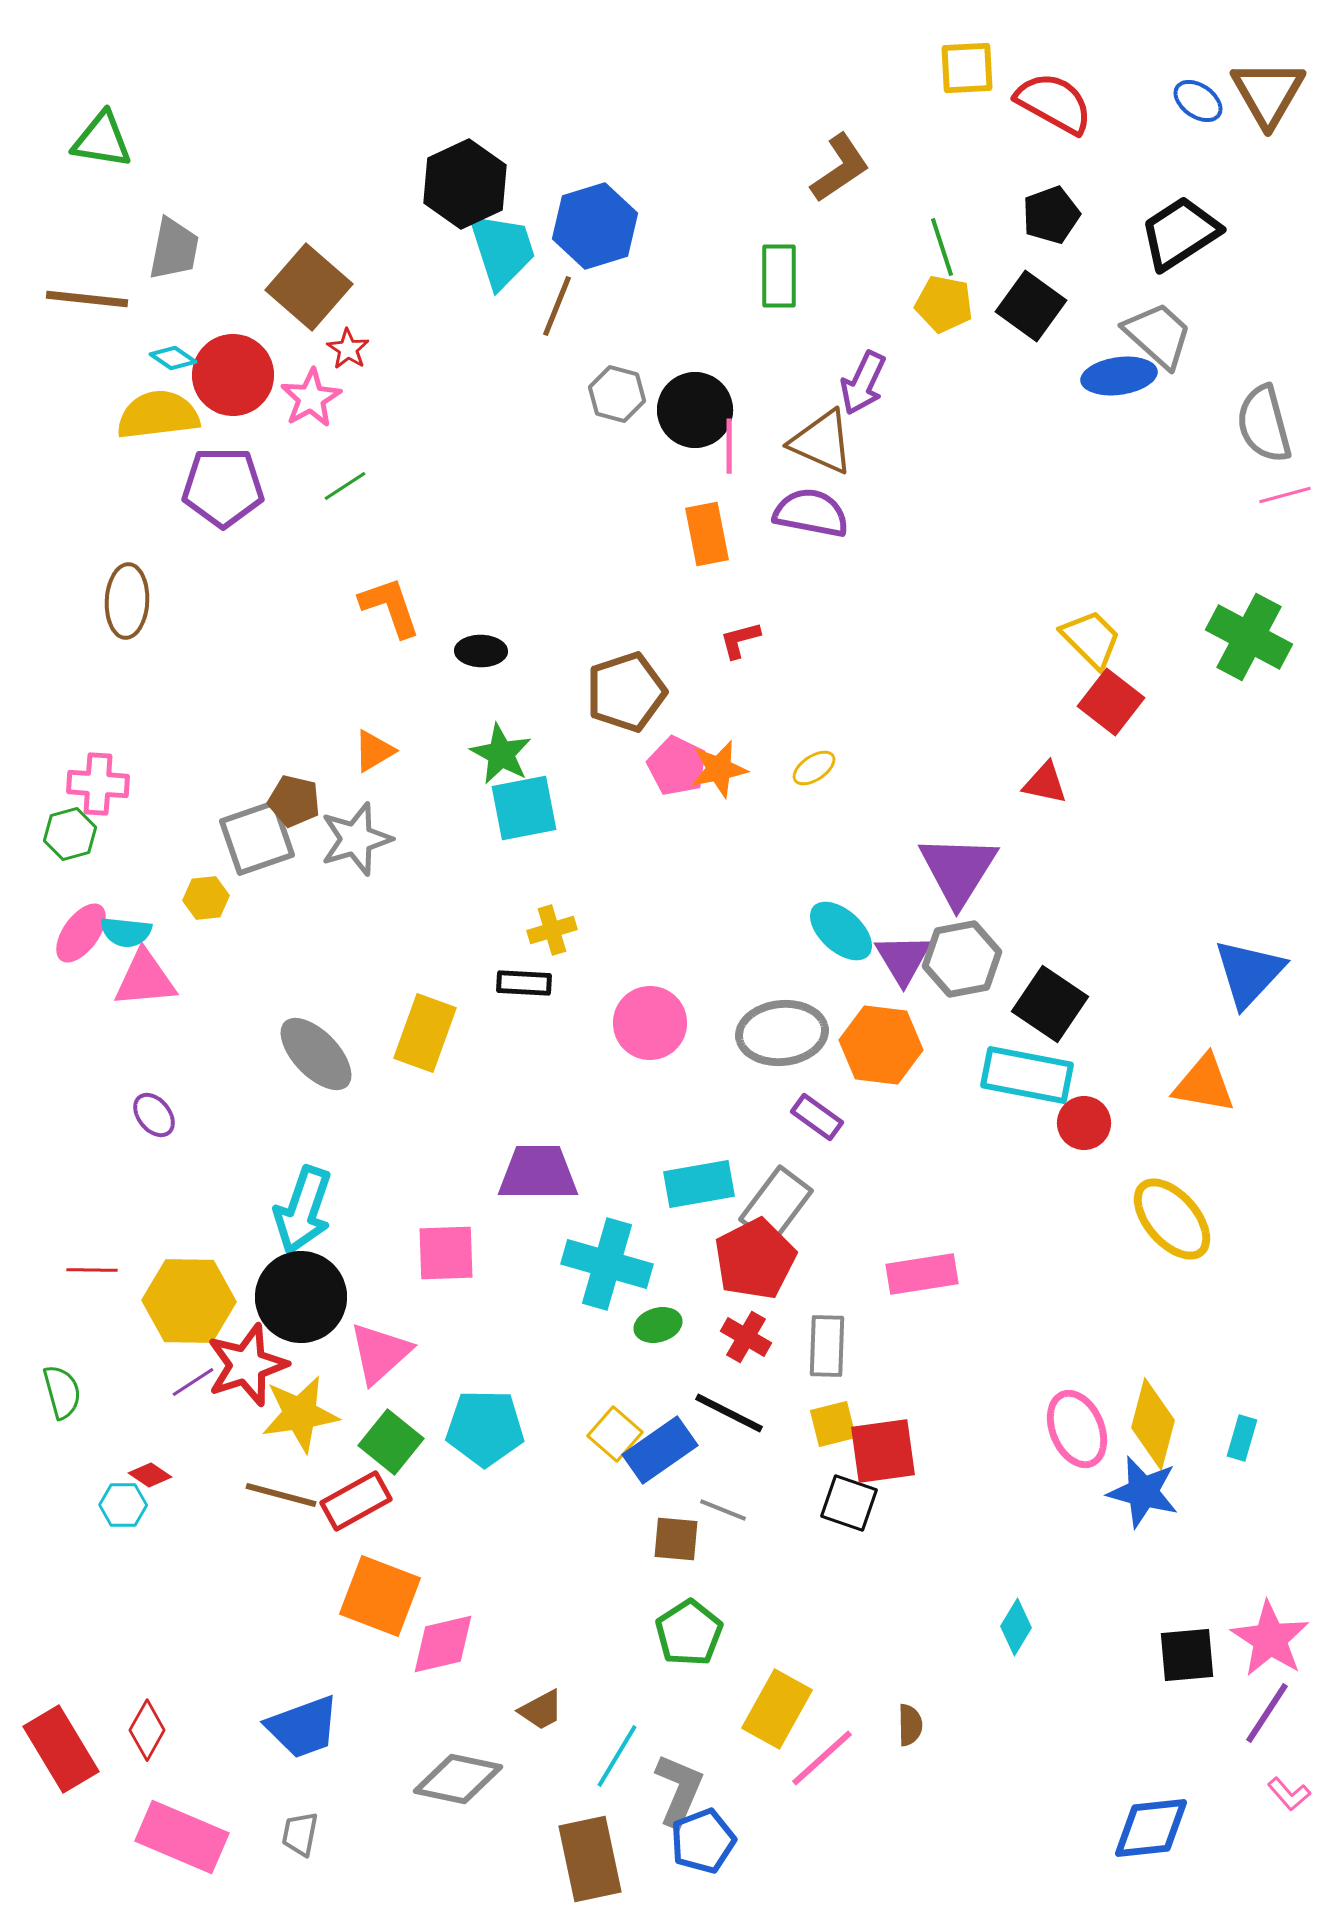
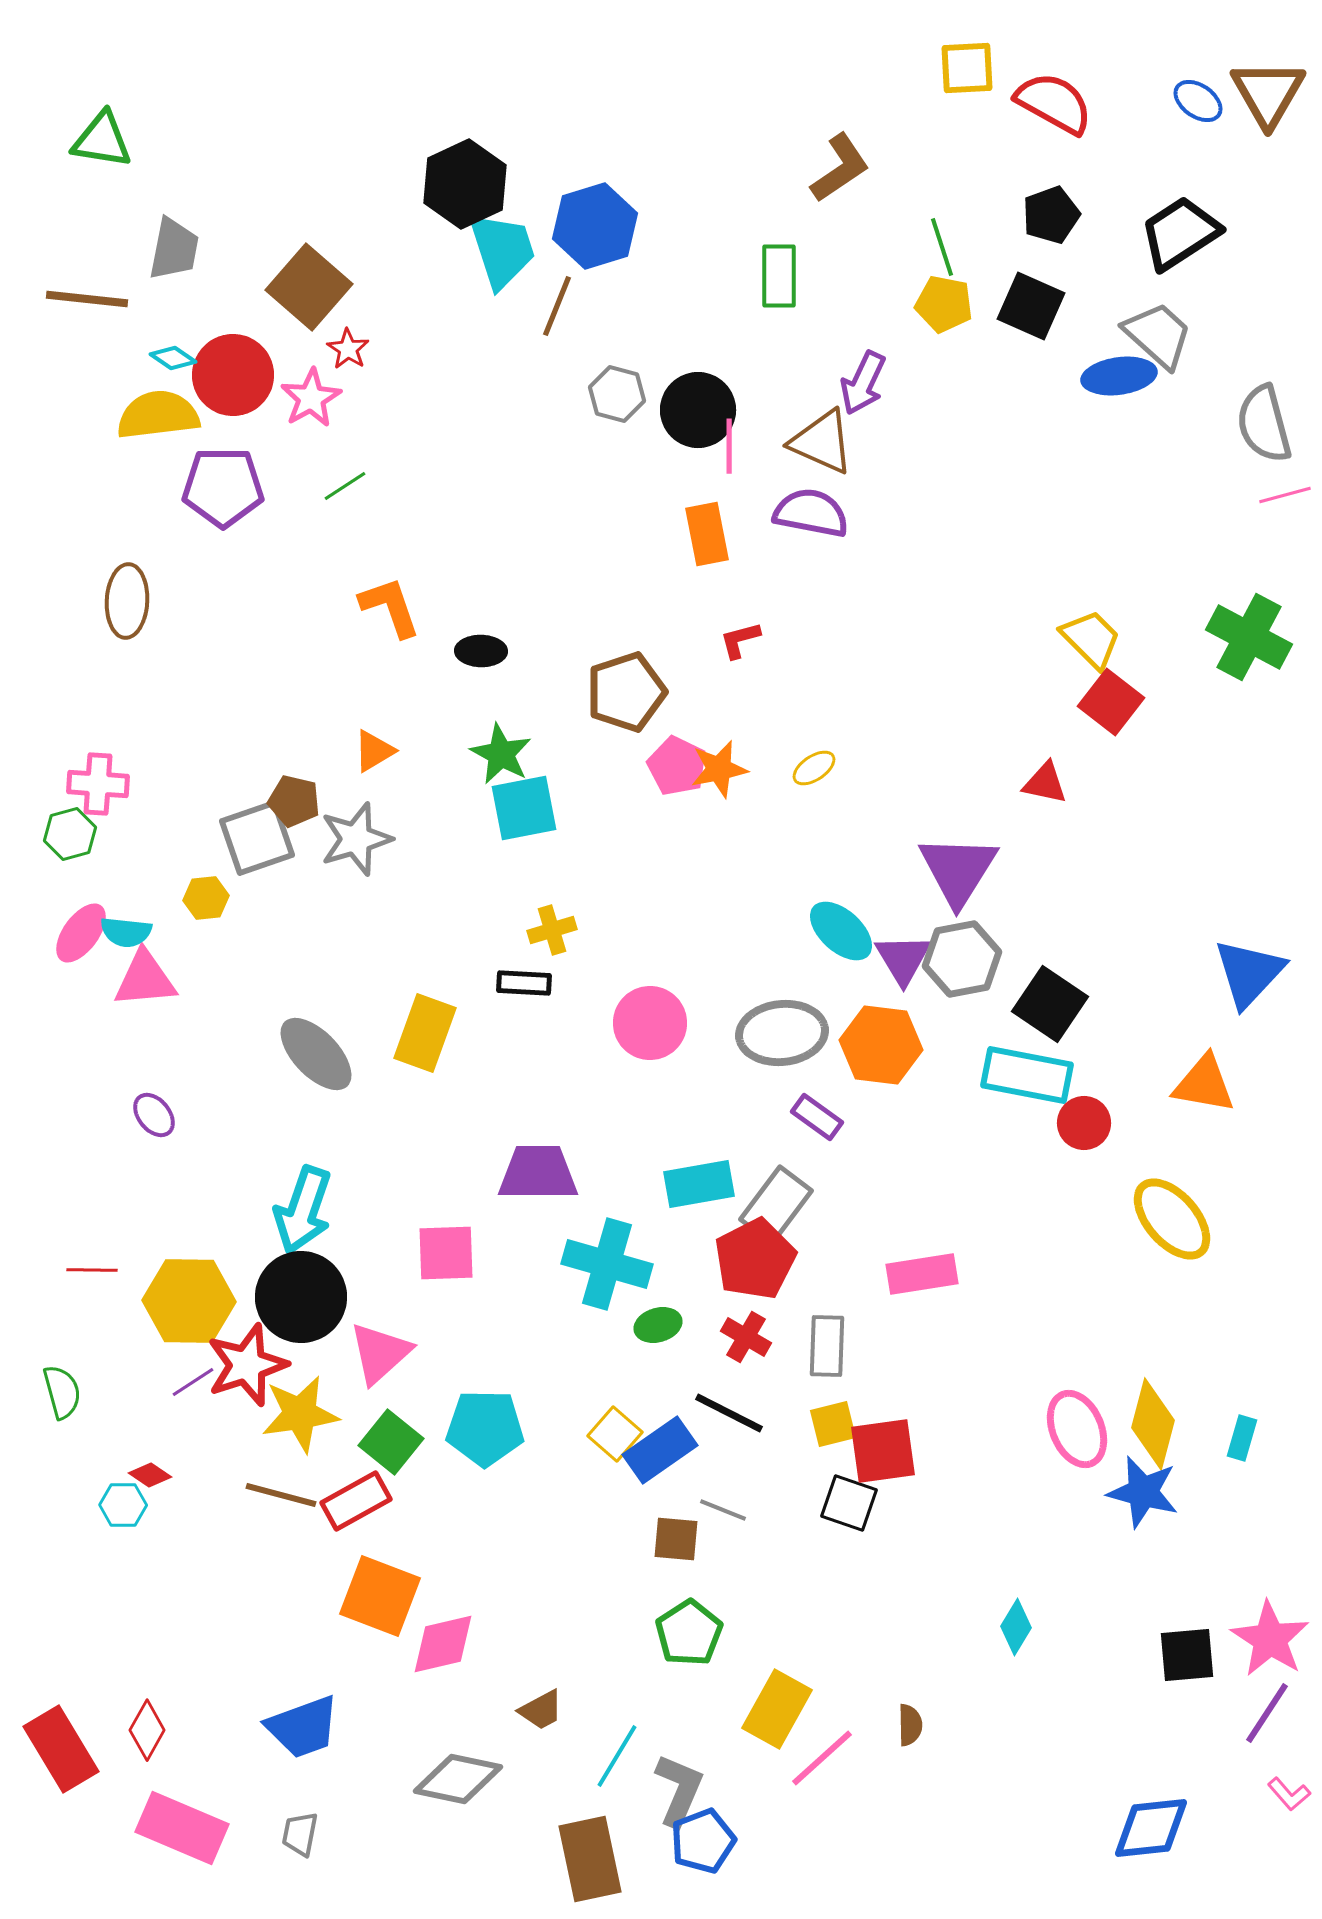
black square at (1031, 306): rotated 12 degrees counterclockwise
black circle at (695, 410): moved 3 px right
pink rectangle at (182, 1837): moved 9 px up
